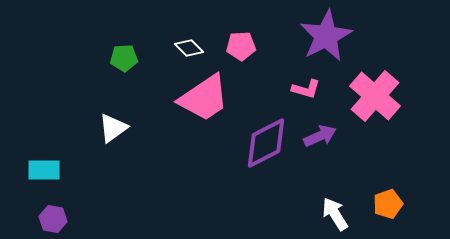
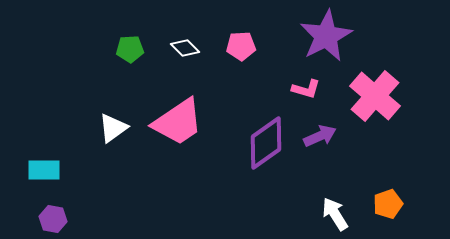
white diamond: moved 4 px left
green pentagon: moved 6 px right, 9 px up
pink trapezoid: moved 26 px left, 24 px down
purple diamond: rotated 8 degrees counterclockwise
